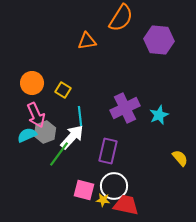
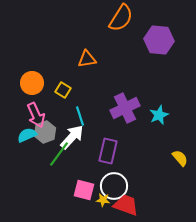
orange triangle: moved 18 px down
cyan line: rotated 12 degrees counterclockwise
red trapezoid: rotated 8 degrees clockwise
